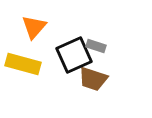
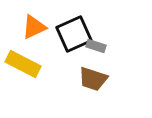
orange triangle: rotated 24 degrees clockwise
black square: moved 21 px up
yellow rectangle: rotated 12 degrees clockwise
